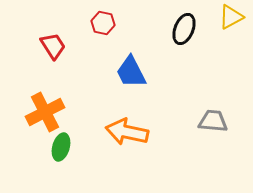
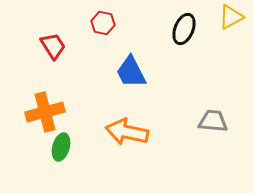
orange cross: rotated 12 degrees clockwise
